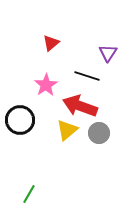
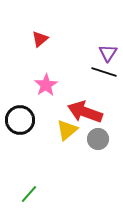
red triangle: moved 11 px left, 4 px up
black line: moved 17 px right, 4 px up
red arrow: moved 5 px right, 6 px down
gray circle: moved 1 px left, 6 px down
green line: rotated 12 degrees clockwise
